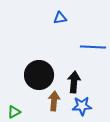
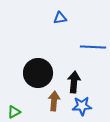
black circle: moved 1 px left, 2 px up
